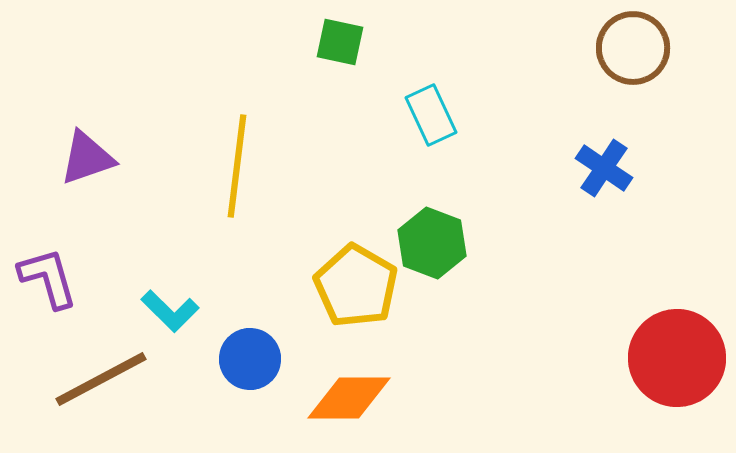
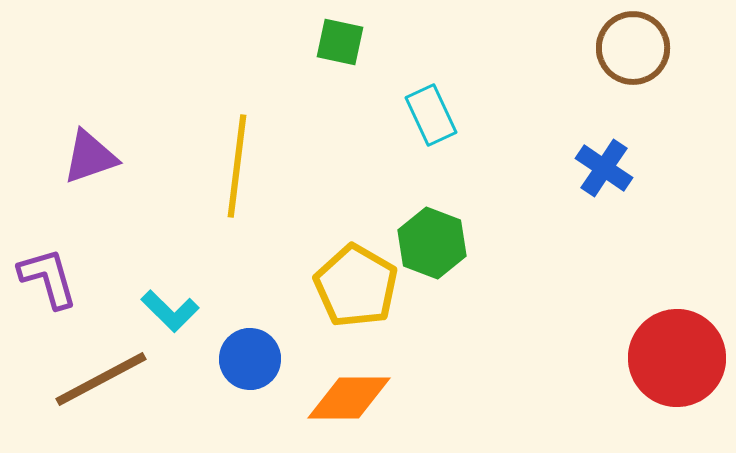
purple triangle: moved 3 px right, 1 px up
